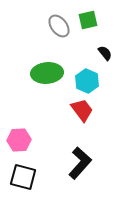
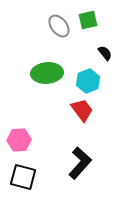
cyan hexagon: moved 1 px right; rotated 15 degrees clockwise
